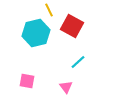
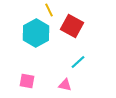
cyan hexagon: rotated 16 degrees counterclockwise
pink triangle: moved 1 px left, 2 px up; rotated 40 degrees counterclockwise
